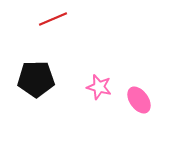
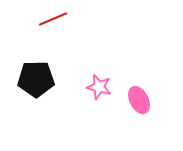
pink ellipse: rotated 8 degrees clockwise
